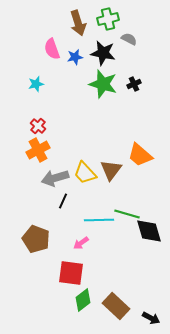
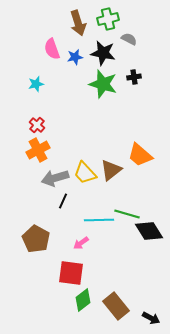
black cross: moved 7 px up; rotated 16 degrees clockwise
red cross: moved 1 px left, 1 px up
brown triangle: rotated 15 degrees clockwise
black diamond: rotated 16 degrees counterclockwise
brown pentagon: rotated 8 degrees clockwise
brown rectangle: rotated 8 degrees clockwise
